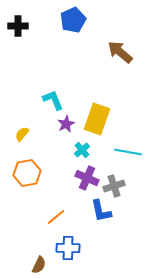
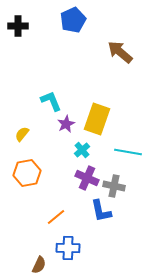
cyan L-shape: moved 2 px left, 1 px down
gray cross: rotated 30 degrees clockwise
